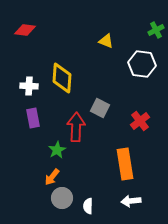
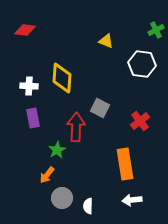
orange arrow: moved 5 px left, 2 px up
white arrow: moved 1 px right, 1 px up
